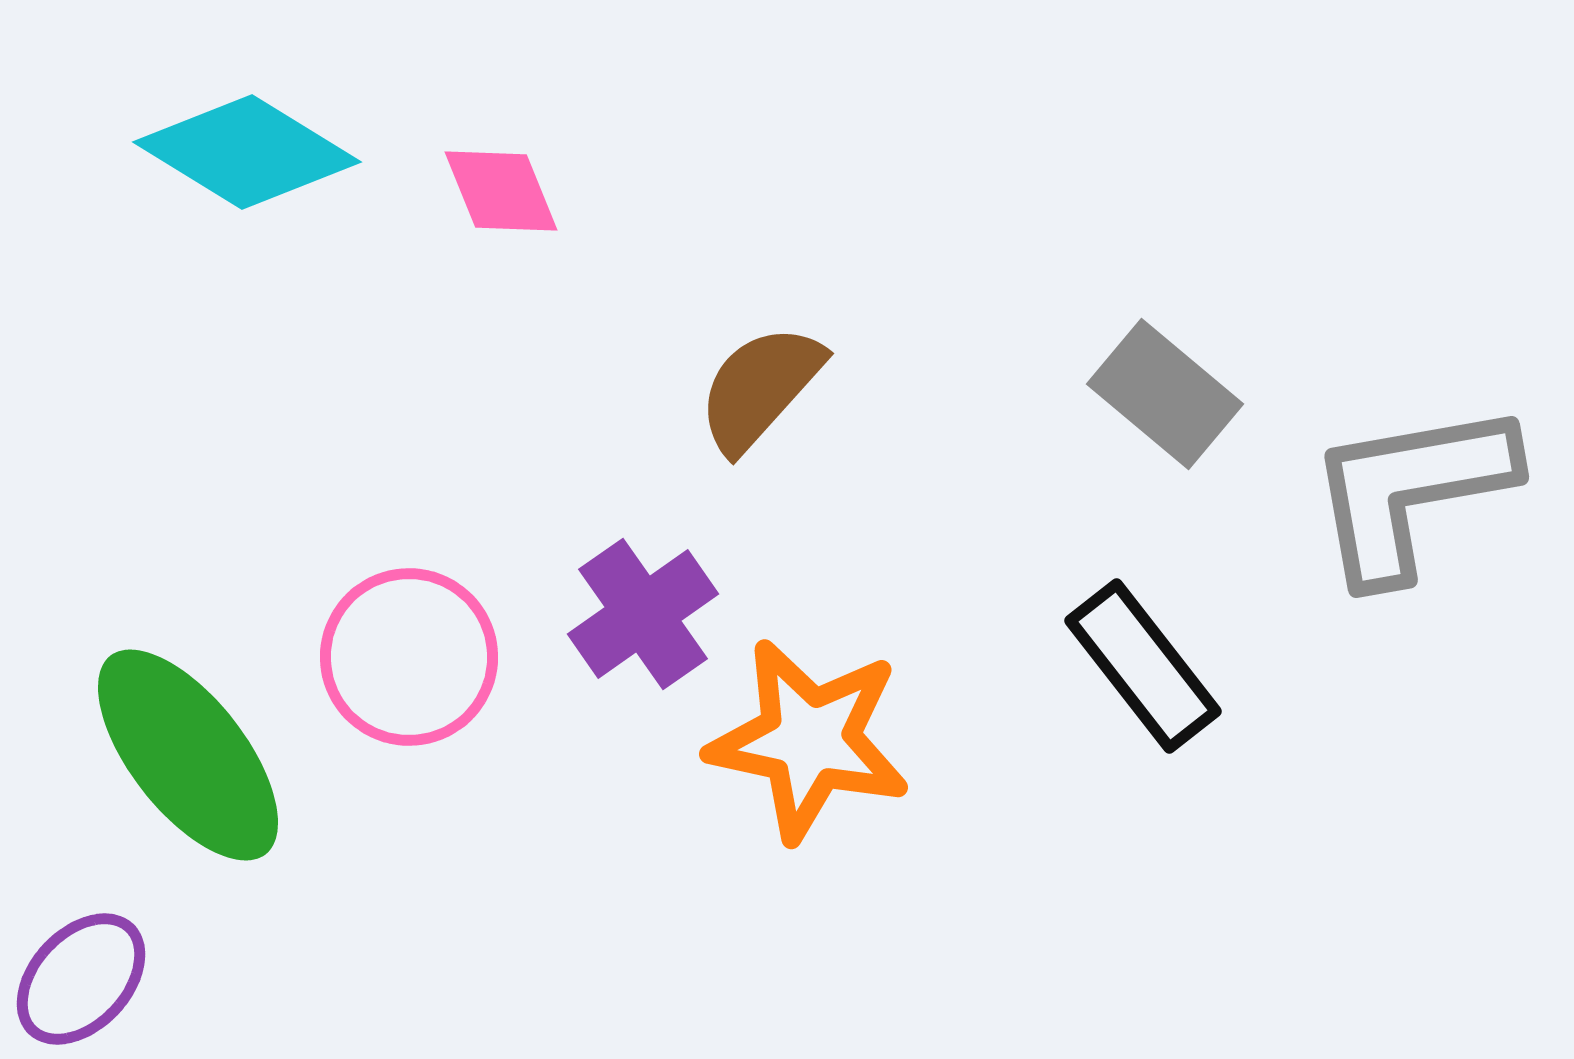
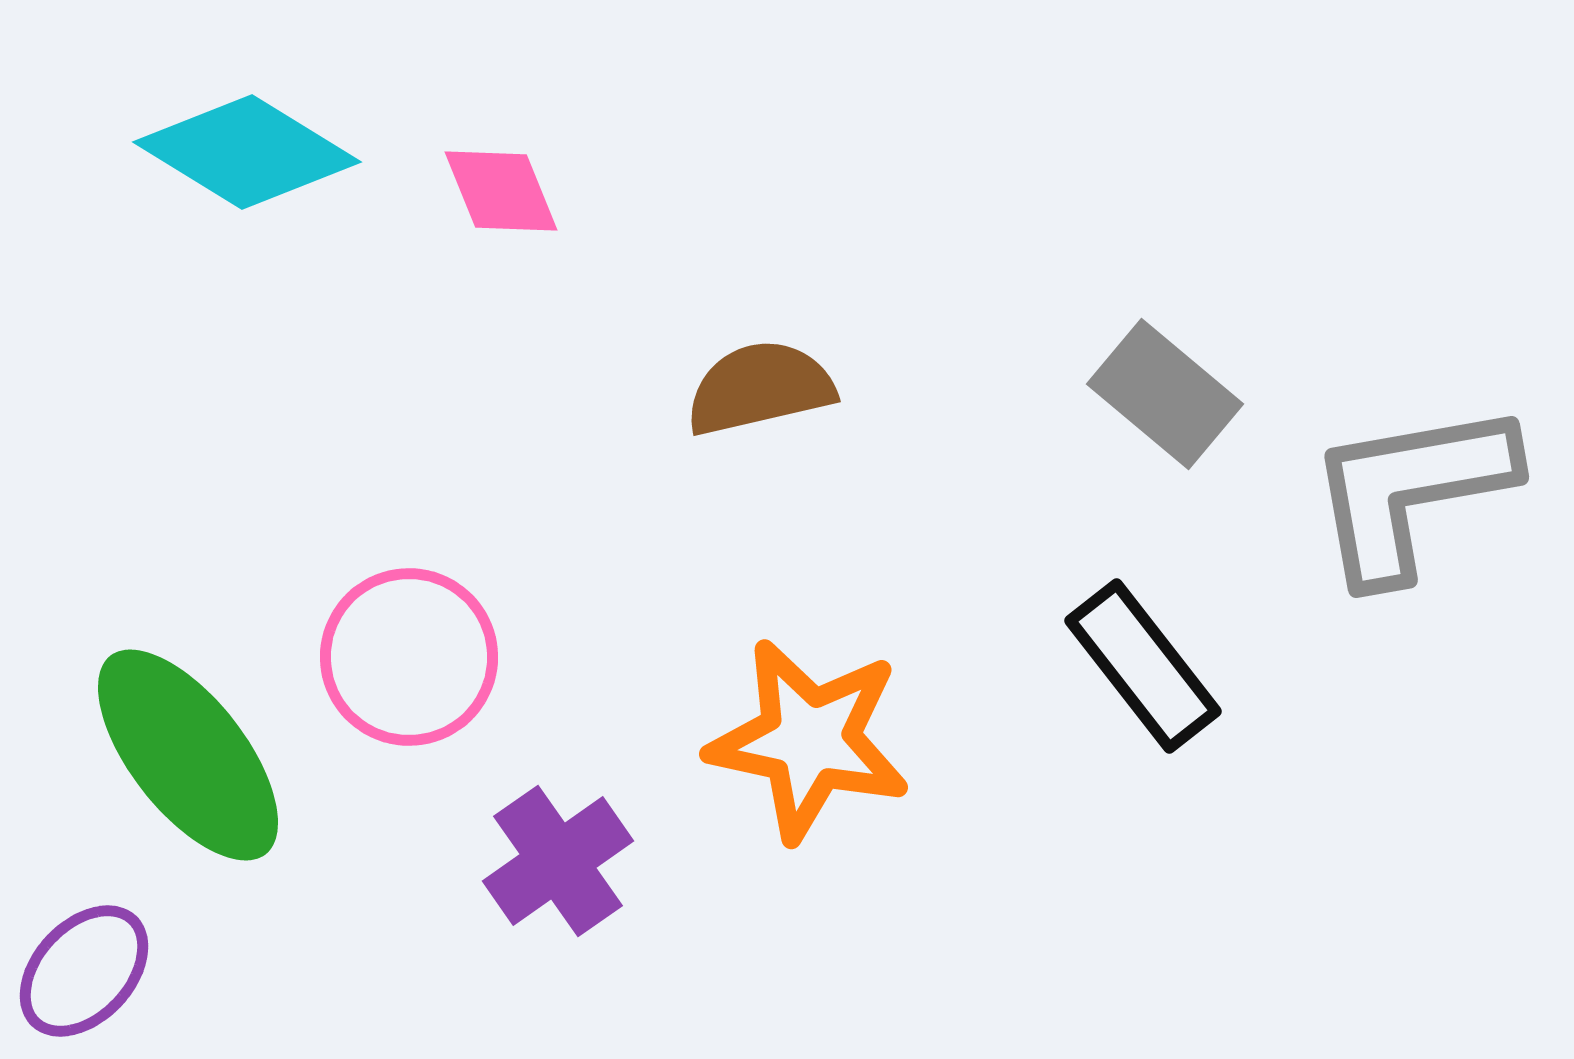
brown semicircle: rotated 35 degrees clockwise
purple cross: moved 85 px left, 247 px down
purple ellipse: moved 3 px right, 8 px up
